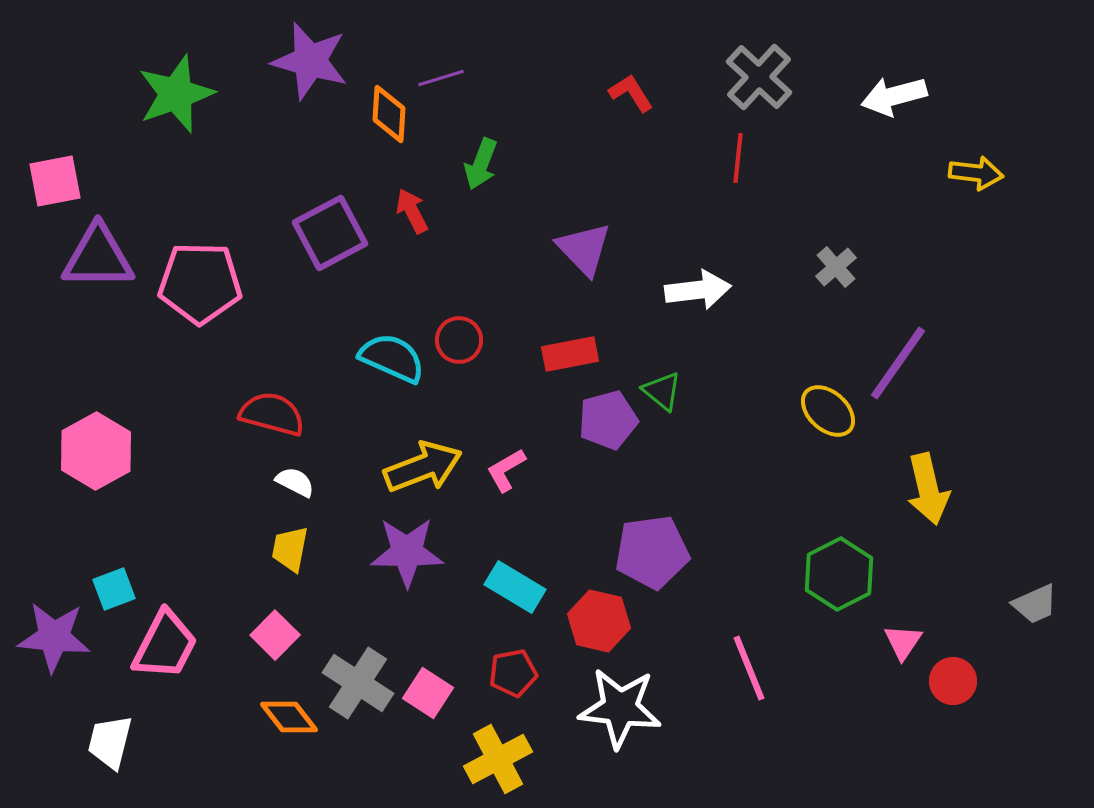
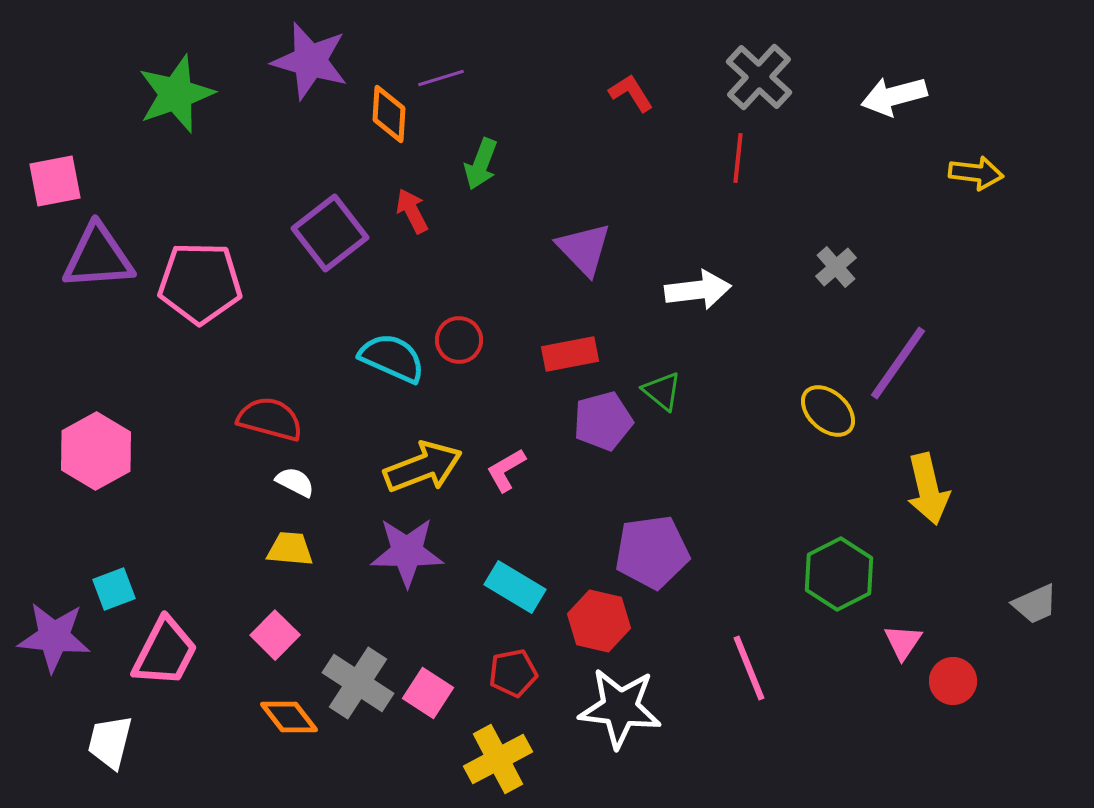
purple square at (330, 233): rotated 10 degrees counterclockwise
purple triangle at (98, 257): rotated 4 degrees counterclockwise
red semicircle at (272, 414): moved 2 px left, 5 px down
purple pentagon at (608, 420): moved 5 px left, 1 px down
yellow trapezoid at (290, 549): rotated 84 degrees clockwise
pink trapezoid at (165, 645): moved 7 px down
